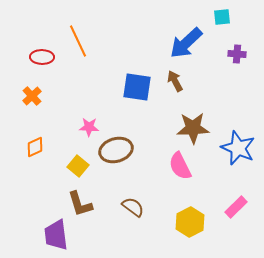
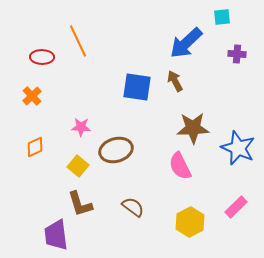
pink star: moved 8 px left
